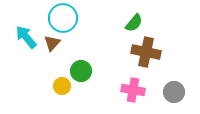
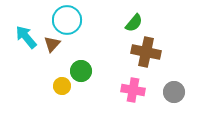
cyan circle: moved 4 px right, 2 px down
brown triangle: moved 1 px down
